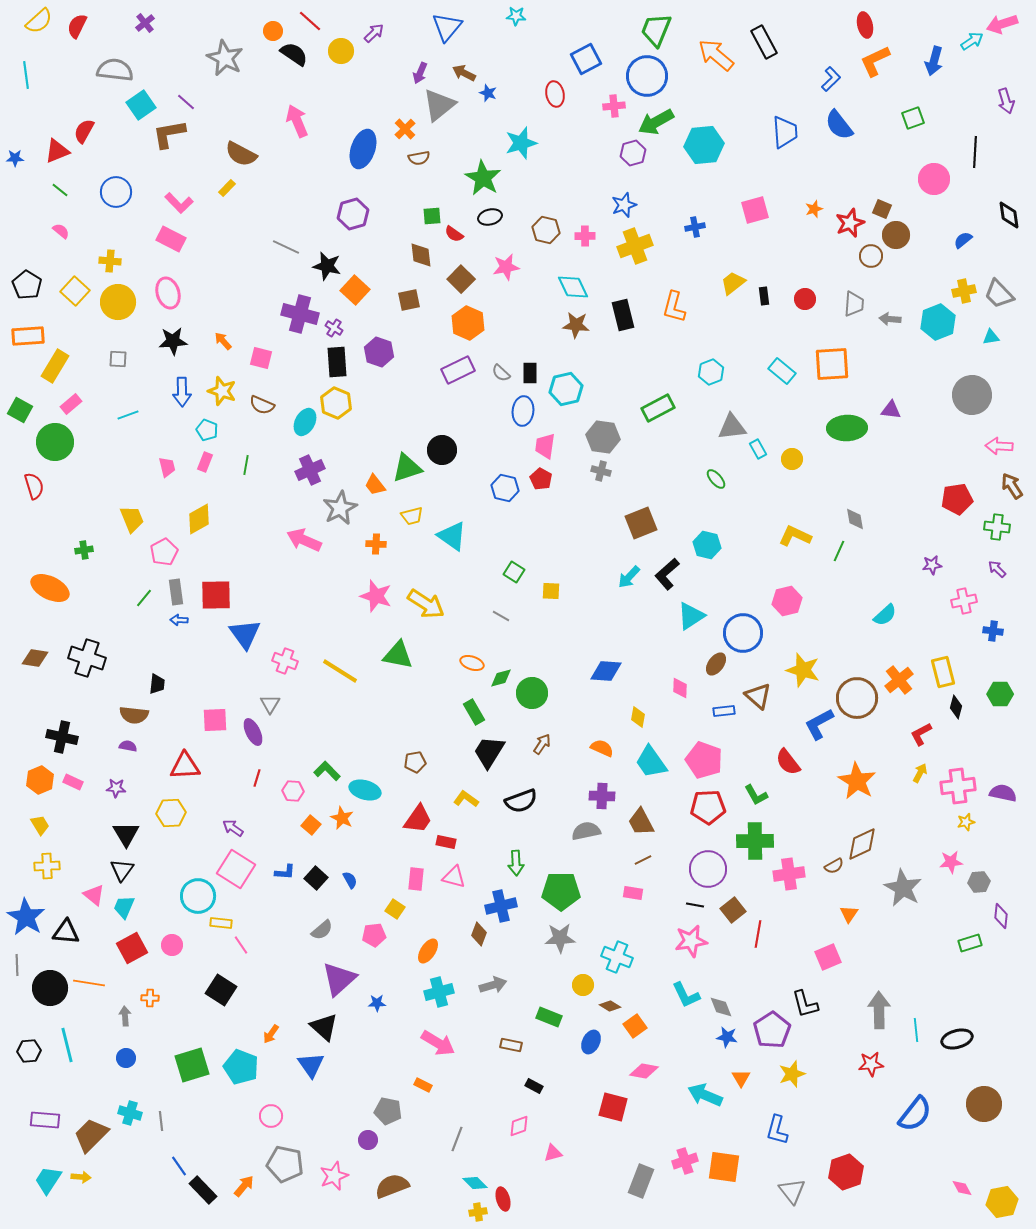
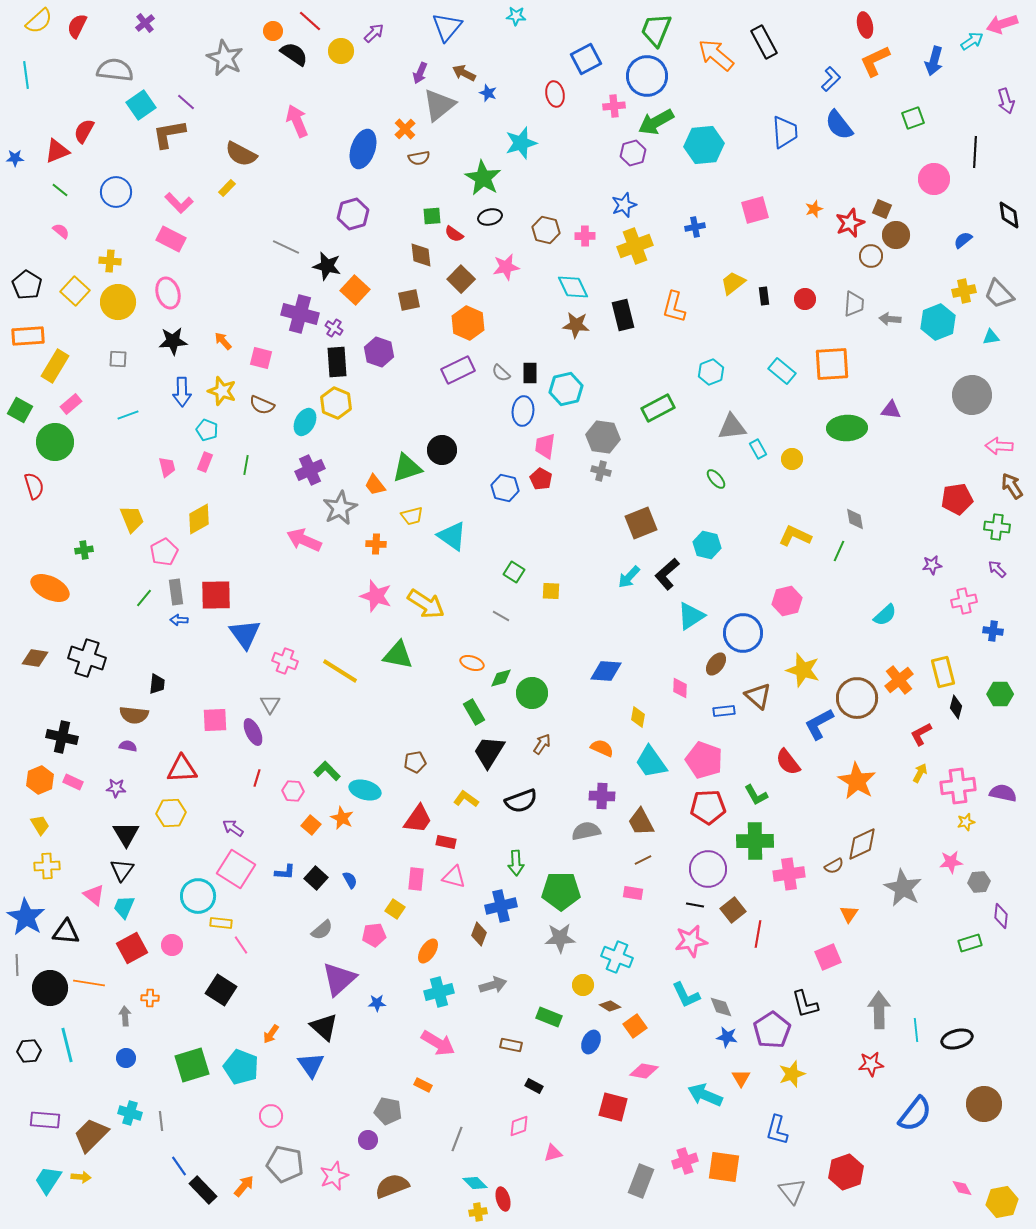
red triangle at (185, 766): moved 3 px left, 3 px down
